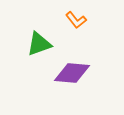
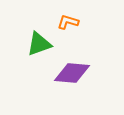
orange L-shape: moved 8 px left, 2 px down; rotated 145 degrees clockwise
